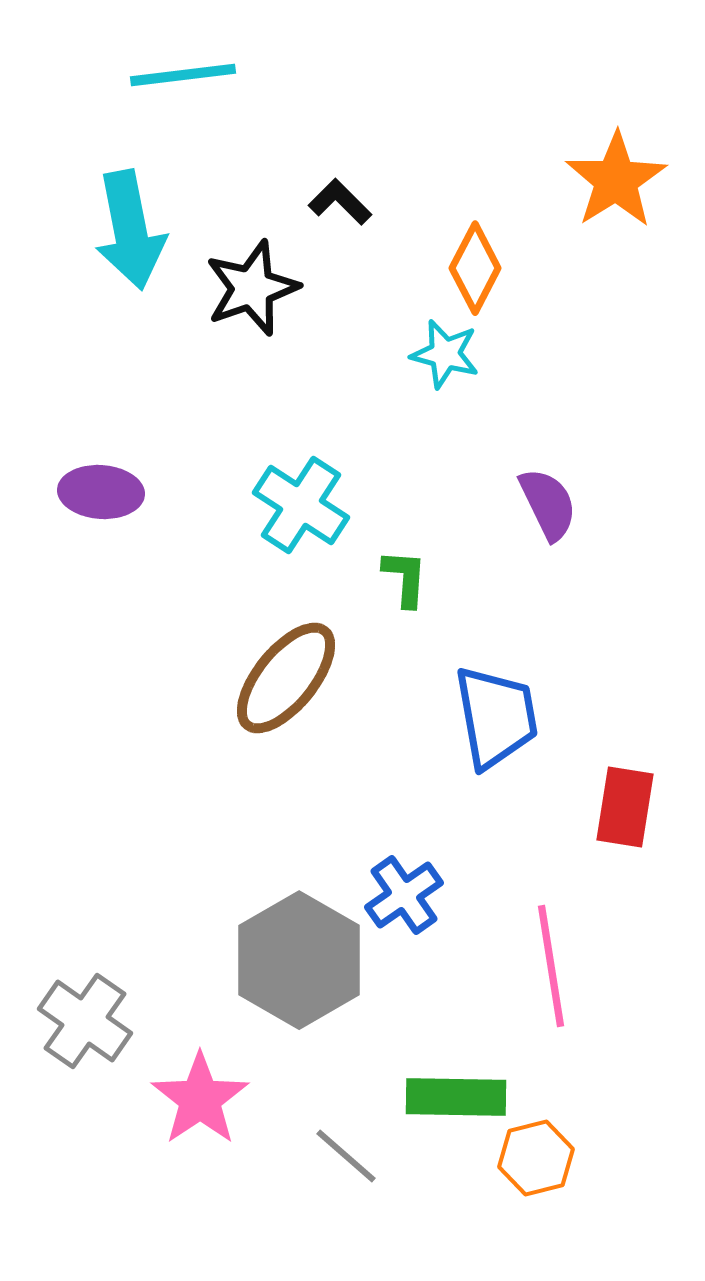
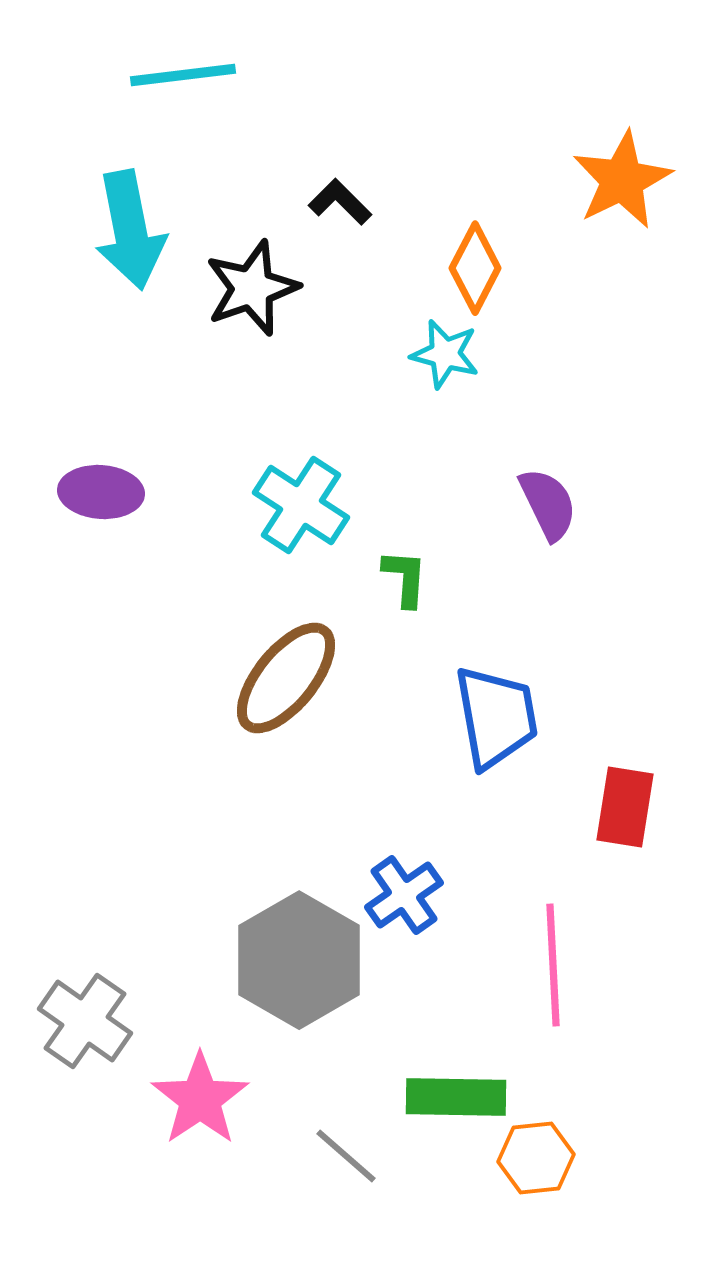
orange star: moved 6 px right; rotated 6 degrees clockwise
pink line: moved 2 px right, 1 px up; rotated 6 degrees clockwise
orange hexagon: rotated 8 degrees clockwise
